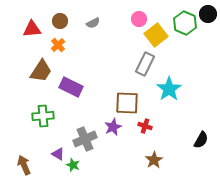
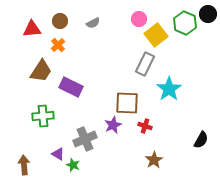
purple star: moved 2 px up
brown arrow: rotated 18 degrees clockwise
